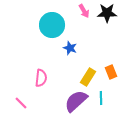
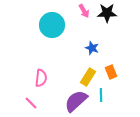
blue star: moved 22 px right
cyan line: moved 3 px up
pink line: moved 10 px right
